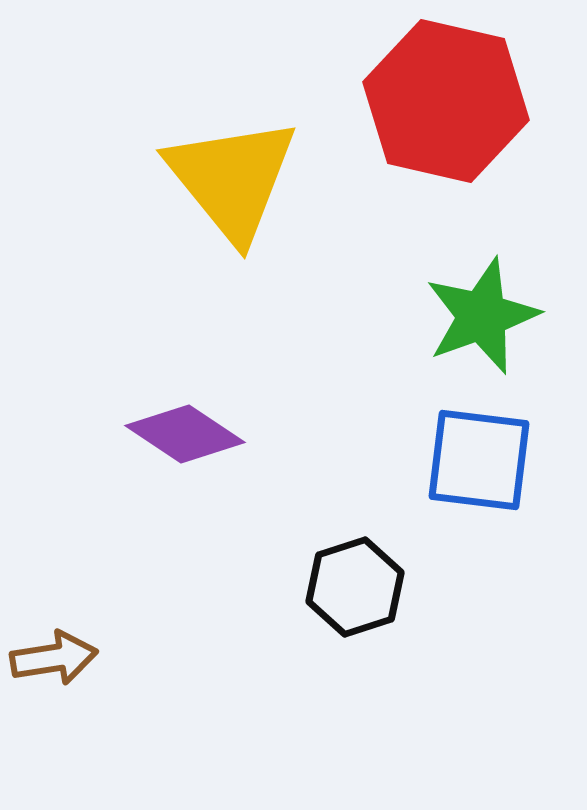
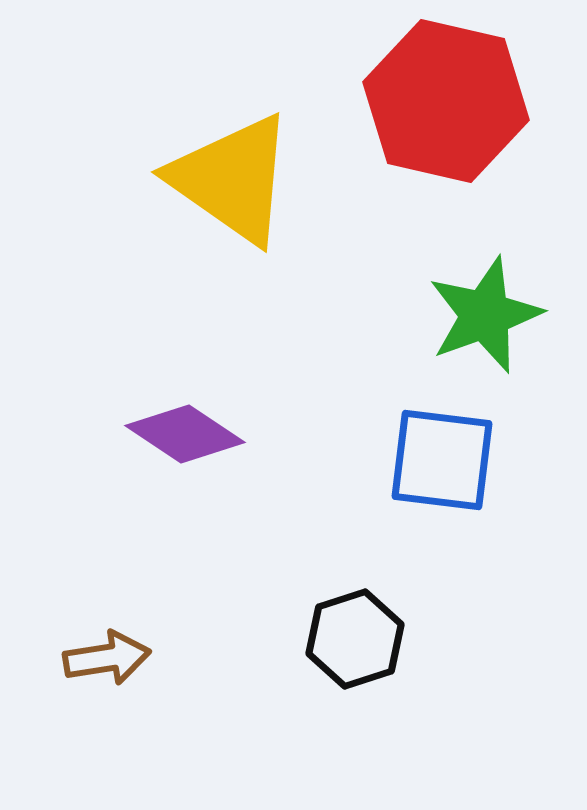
yellow triangle: rotated 16 degrees counterclockwise
green star: moved 3 px right, 1 px up
blue square: moved 37 px left
black hexagon: moved 52 px down
brown arrow: moved 53 px right
